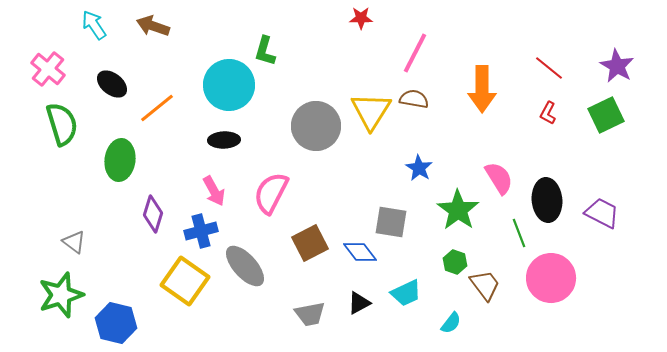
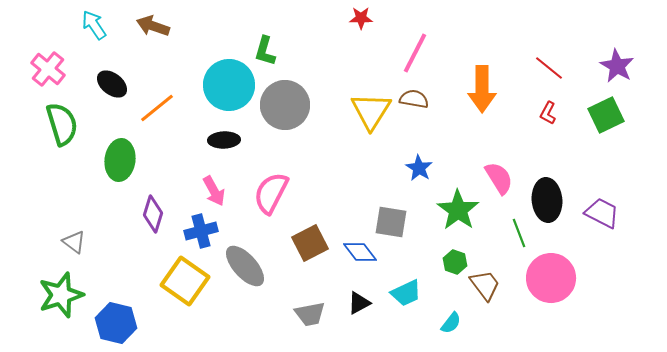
gray circle at (316, 126): moved 31 px left, 21 px up
